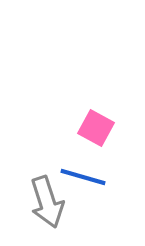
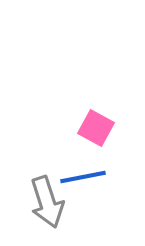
blue line: rotated 27 degrees counterclockwise
